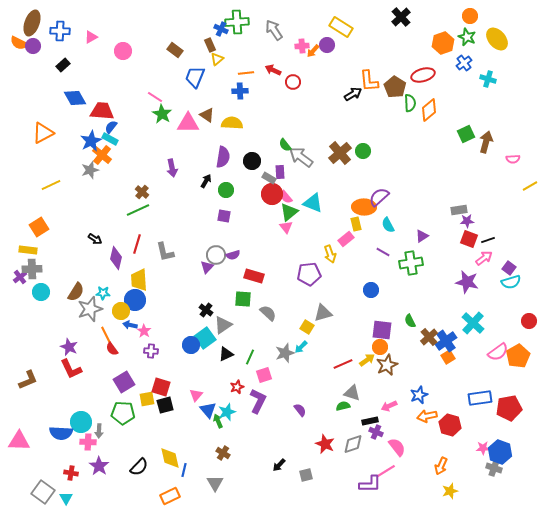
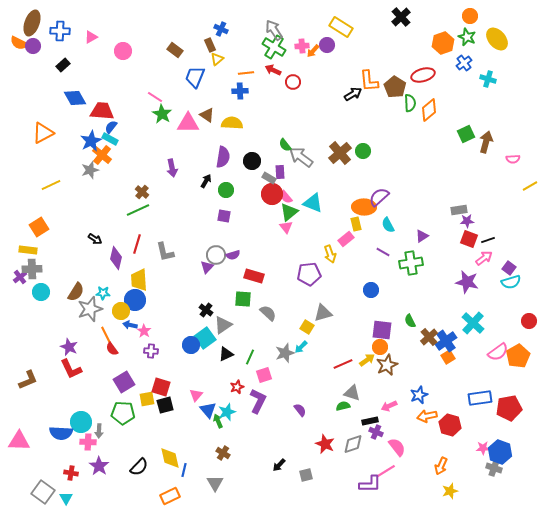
green cross at (237, 22): moved 37 px right, 25 px down; rotated 35 degrees clockwise
